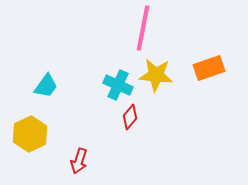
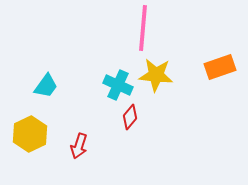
pink line: rotated 6 degrees counterclockwise
orange rectangle: moved 11 px right, 1 px up
red arrow: moved 15 px up
